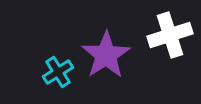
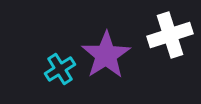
cyan cross: moved 2 px right, 3 px up
